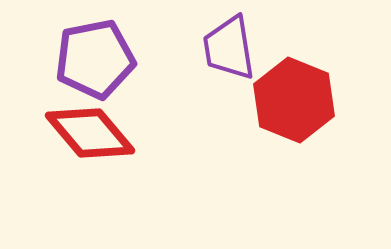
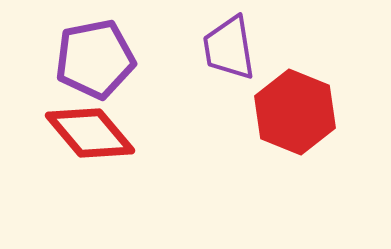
red hexagon: moved 1 px right, 12 px down
